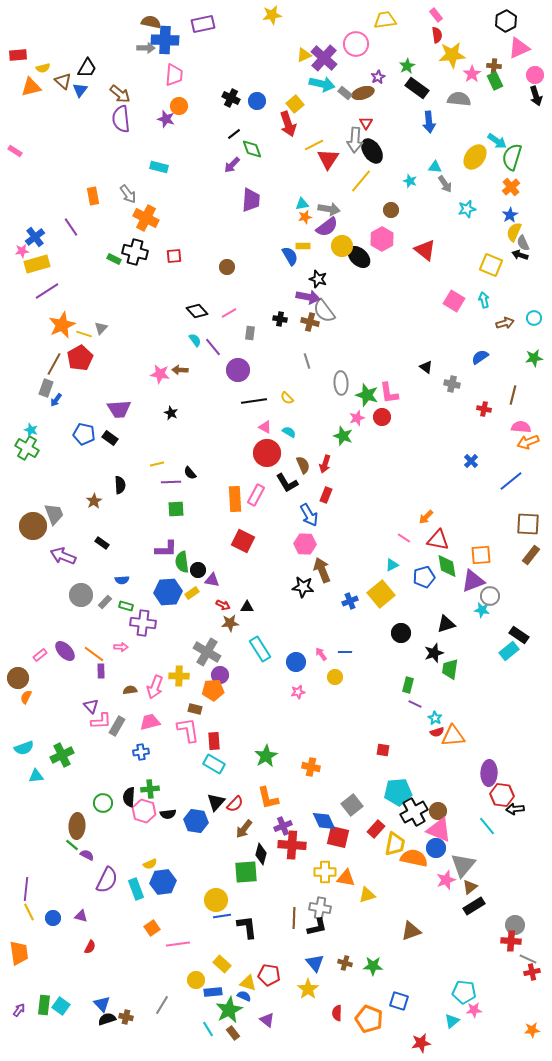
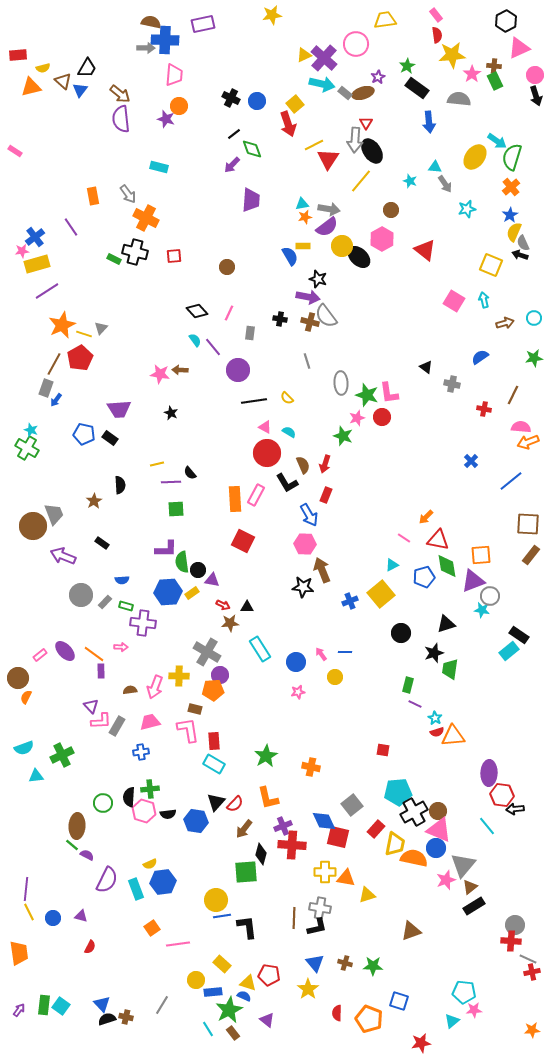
gray semicircle at (324, 311): moved 2 px right, 5 px down
pink line at (229, 313): rotated 35 degrees counterclockwise
brown line at (513, 395): rotated 12 degrees clockwise
